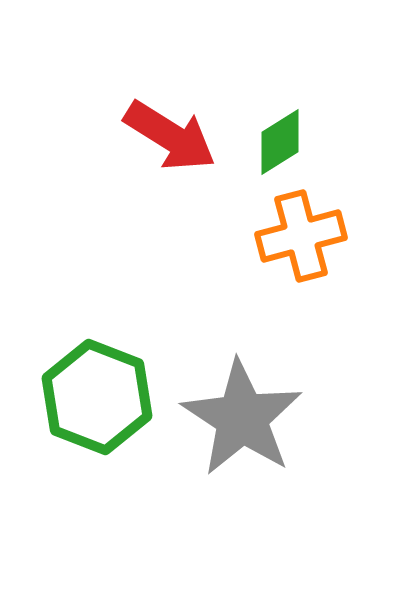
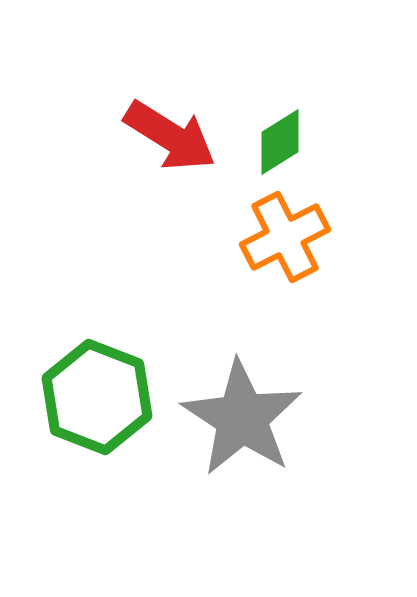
orange cross: moved 16 px left, 1 px down; rotated 12 degrees counterclockwise
